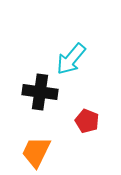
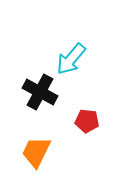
black cross: rotated 20 degrees clockwise
red pentagon: rotated 15 degrees counterclockwise
